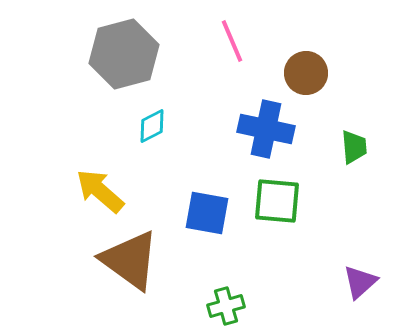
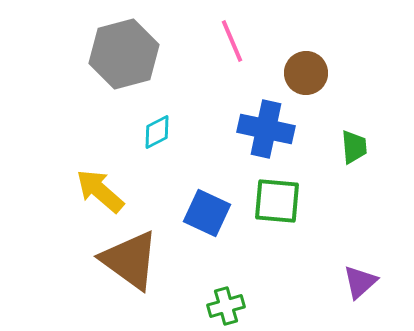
cyan diamond: moved 5 px right, 6 px down
blue square: rotated 15 degrees clockwise
